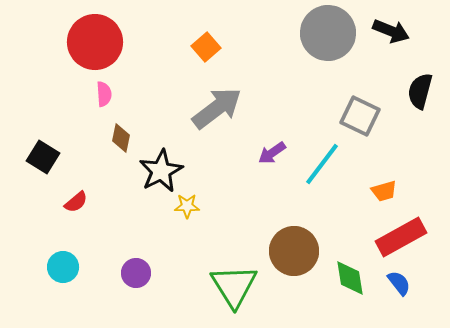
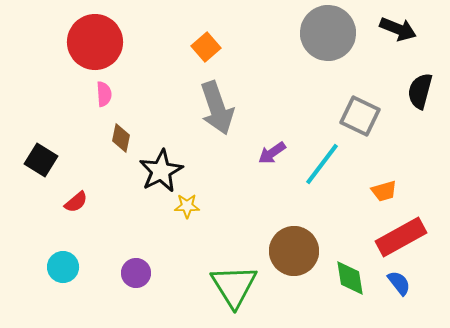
black arrow: moved 7 px right, 2 px up
gray arrow: rotated 108 degrees clockwise
black square: moved 2 px left, 3 px down
